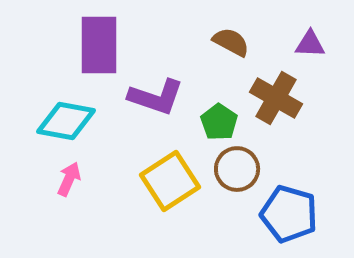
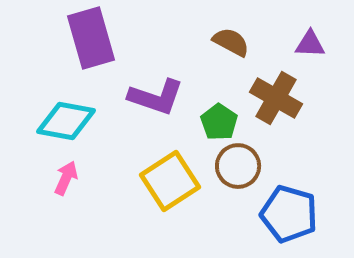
purple rectangle: moved 8 px left, 7 px up; rotated 16 degrees counterclockwise
brown circle: moved 1 px right, 3 px up
pink arrow: moved 3 px left, 1 px up
